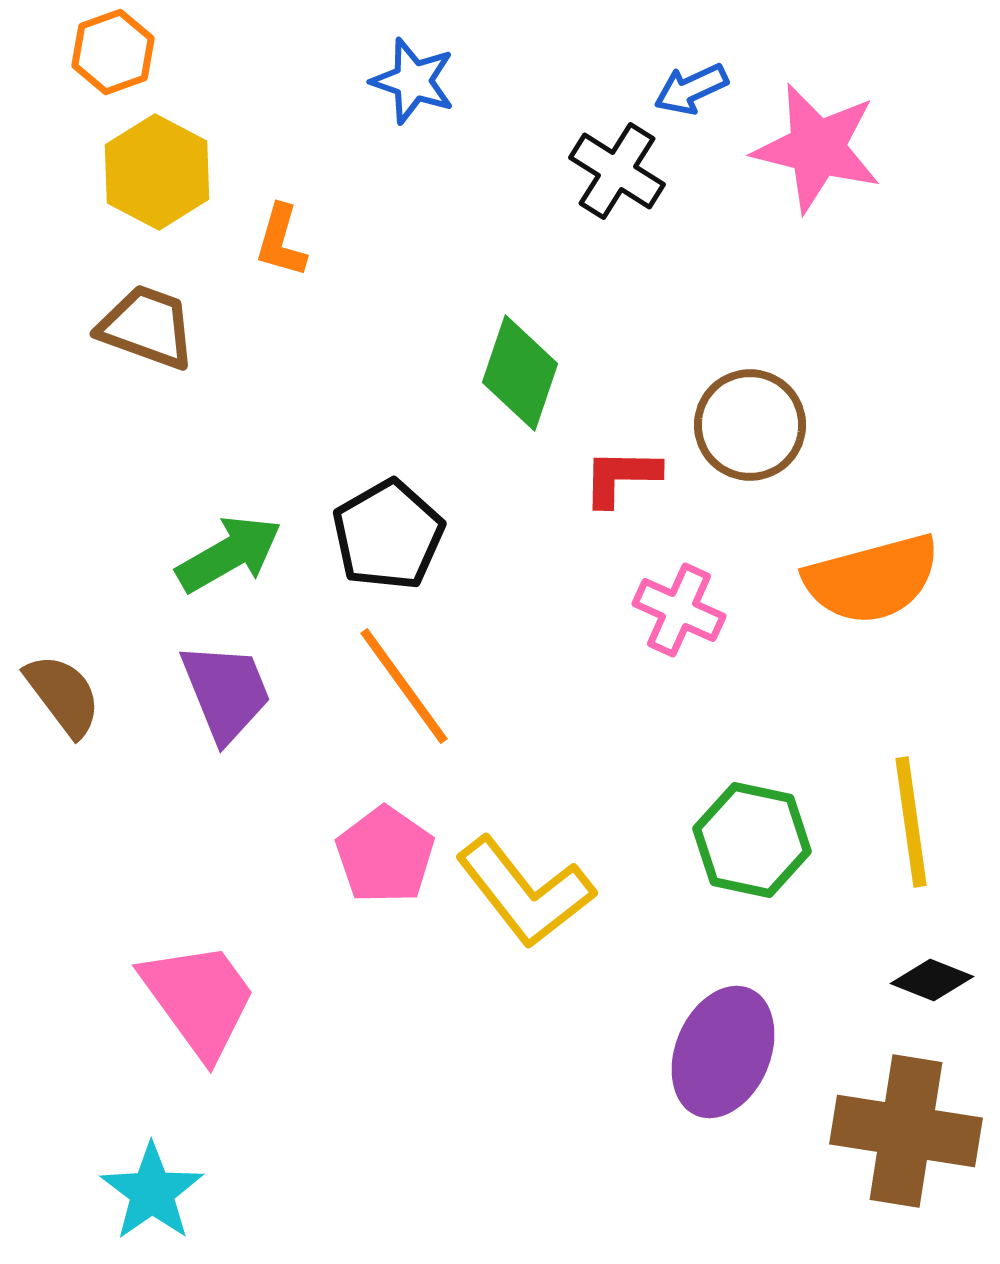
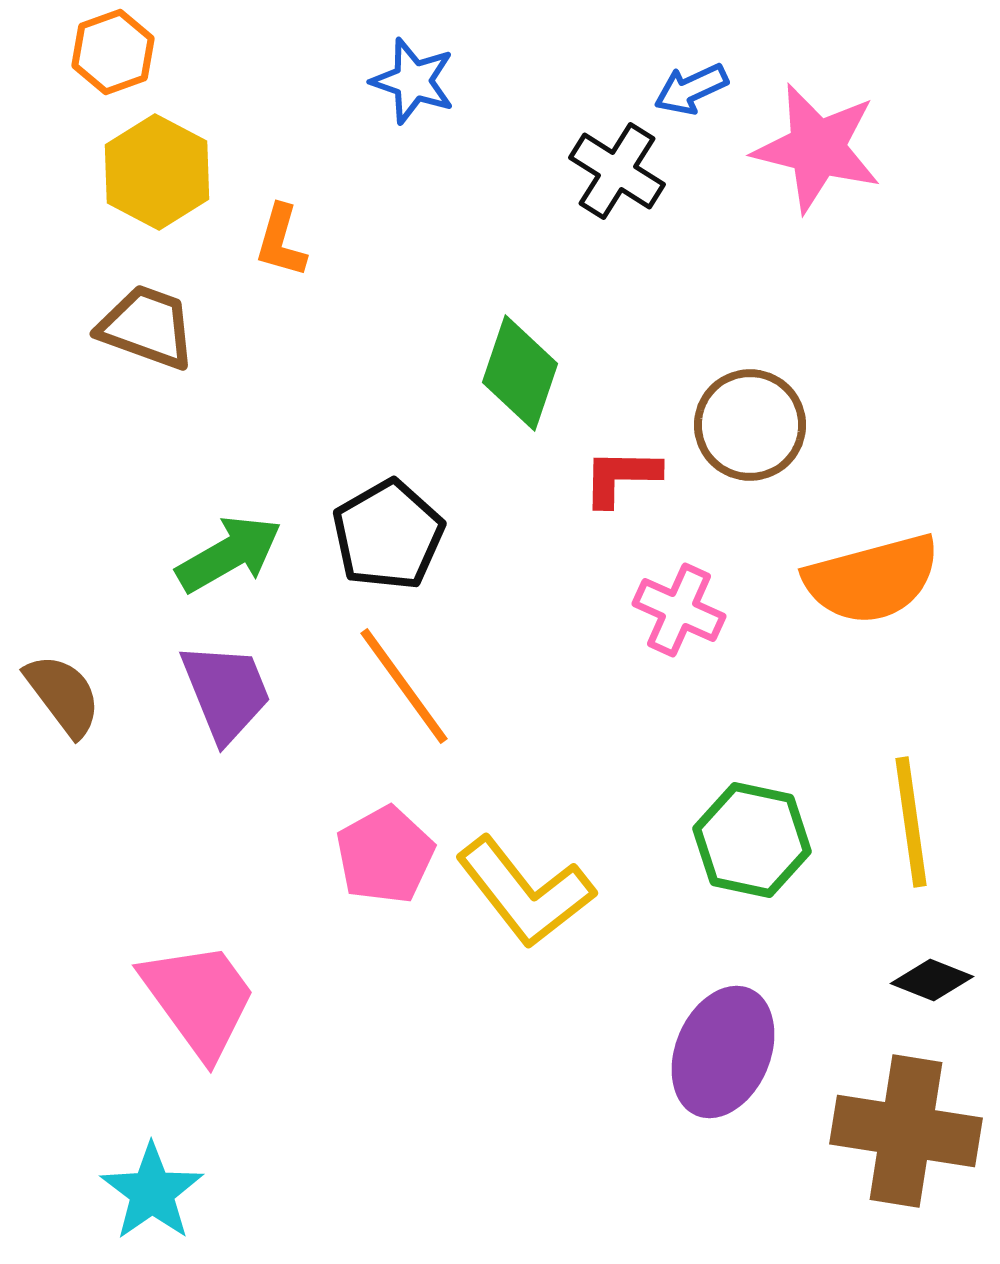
pink pentagon: rotated 8 degrees clockwise
